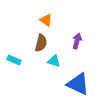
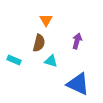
orange triangle: rotated 24 degrees clockwise
brown semicircle: moved 2 px left
cyan triangle: moved 3 px left
